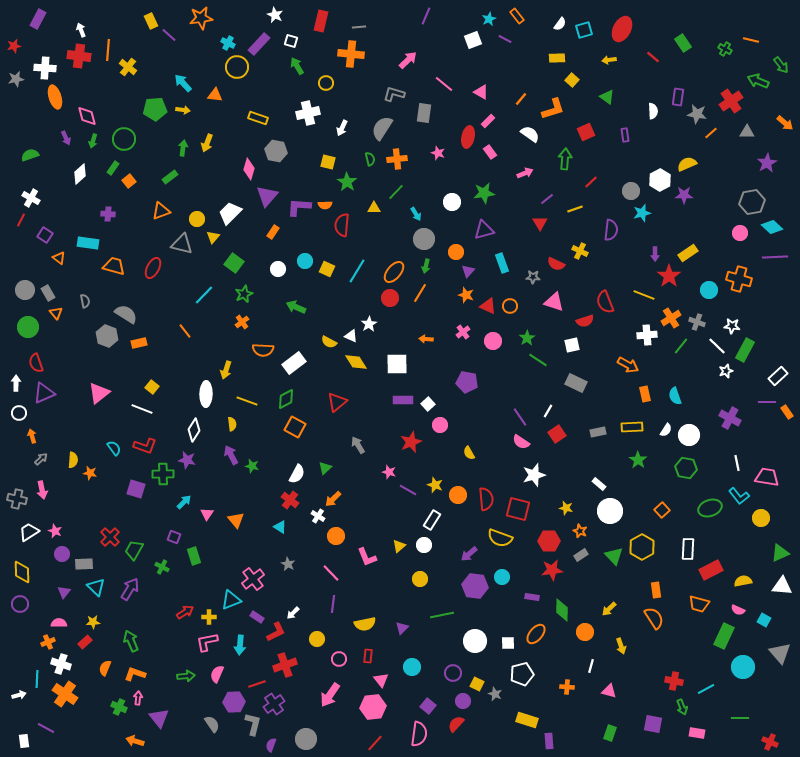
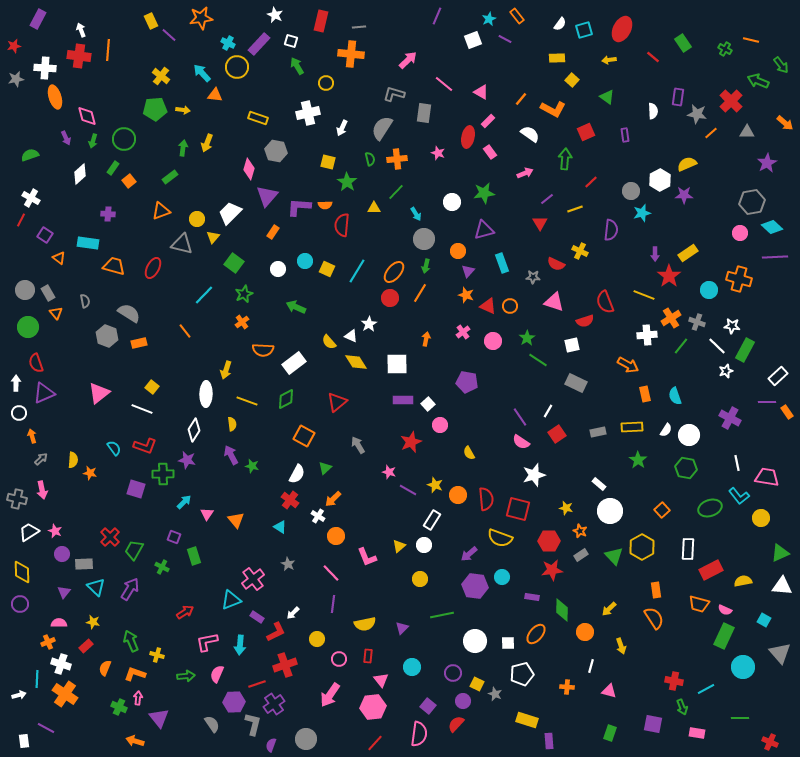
purple line at (426, 16): moved 11 px right
yellow cross at (128, 67): moved 33 px right, 9 px down
cyan arrow at (183, 83): moved 19 px right, 10 px up
red cross at (731, 101): rotated 10 degrees counterclockwise
orange L-shape at (553, 109): rotated 45 degrees clockwise
orange circle at (456, 252): moved 2 px right, 1 px up
gray semicircle at (126, 314): moved 3 px right, 1 px up
orange arrow at (426, 339): rotated 96 degrees clockwise
yellow semicircle at (329, 342): rotated 21 degrees clockwise
orange square at (295, 427): moved 9 px right, 9 px down
pink semicircle at (738, 610): moved 13 px left
yellow cross at (209, 617): moved 52 px left, 38 px down; rotated 16 degrees clockwise
yellow star at (93, 622): rotated 16 degrees clockwise
red rectangle at (85, 642): moved 1 px right, 4 px down
